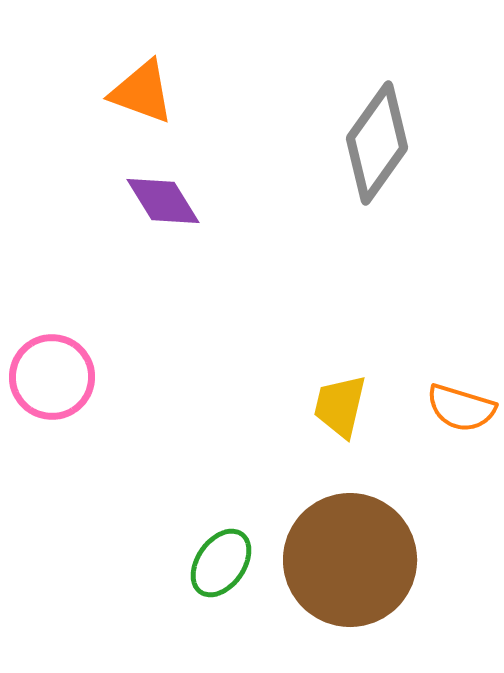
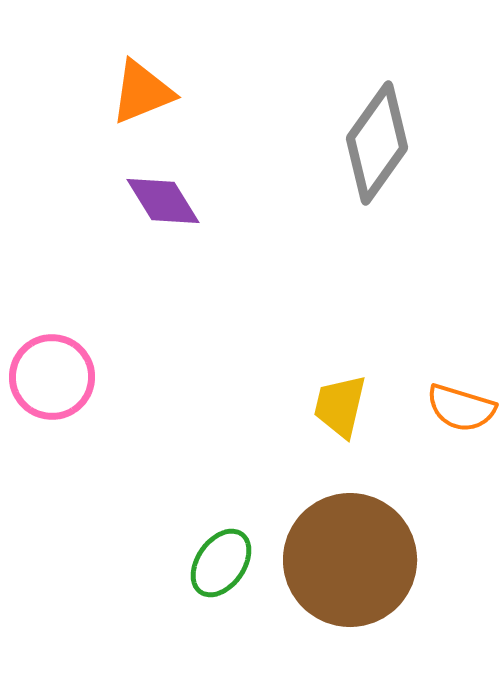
orange triangle: rotated 42 degrees counterclockwise
